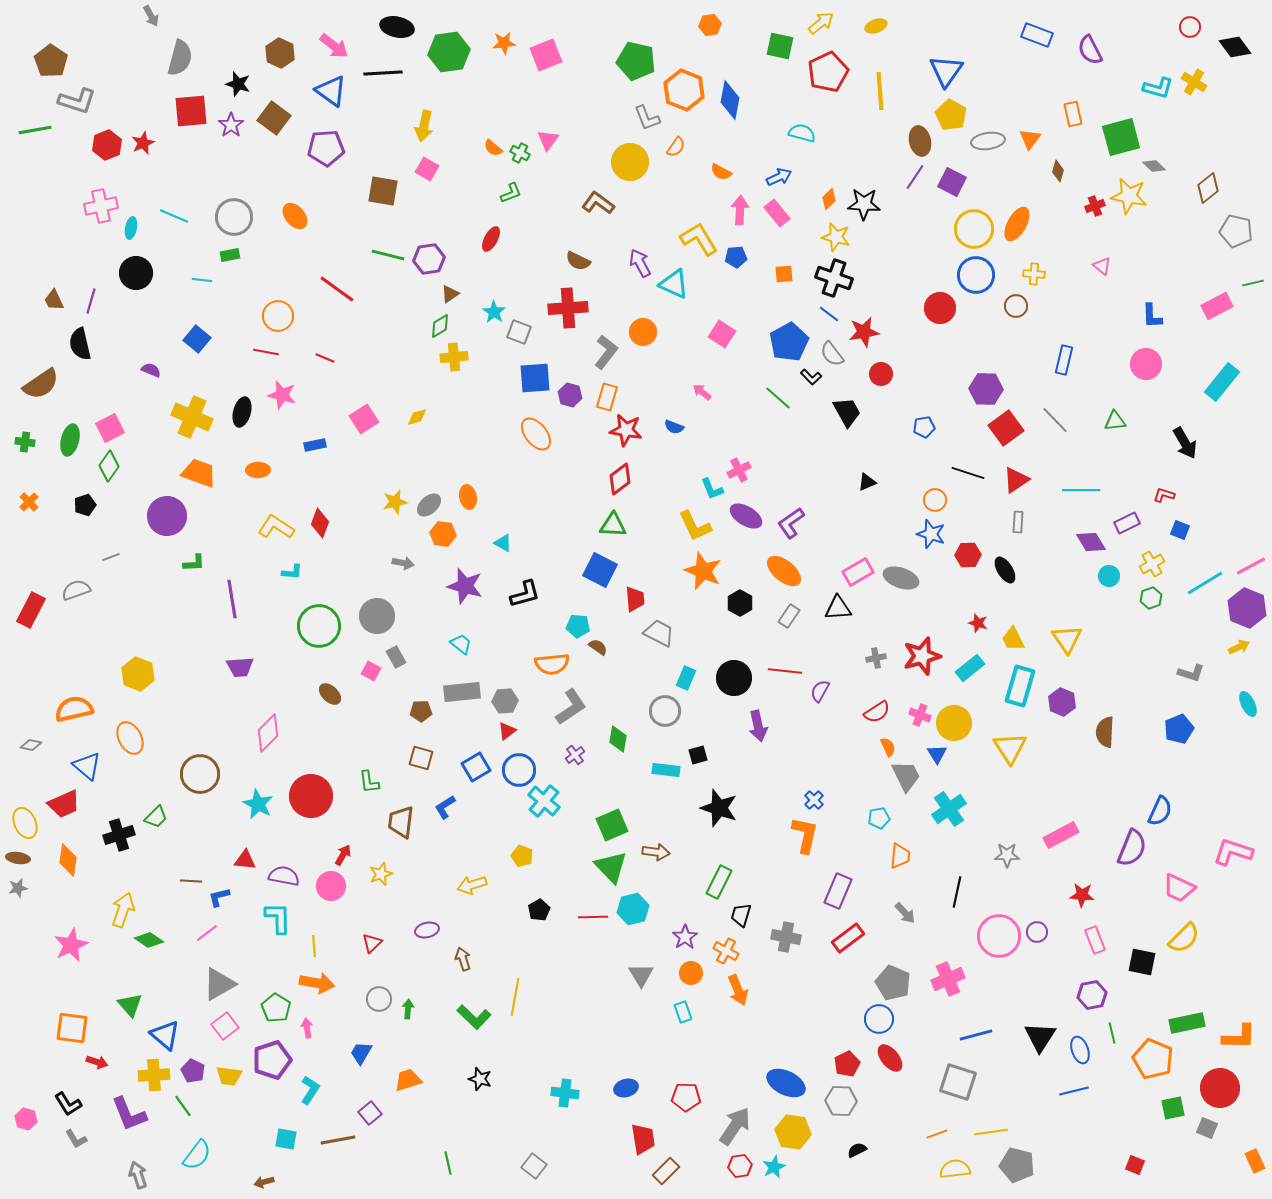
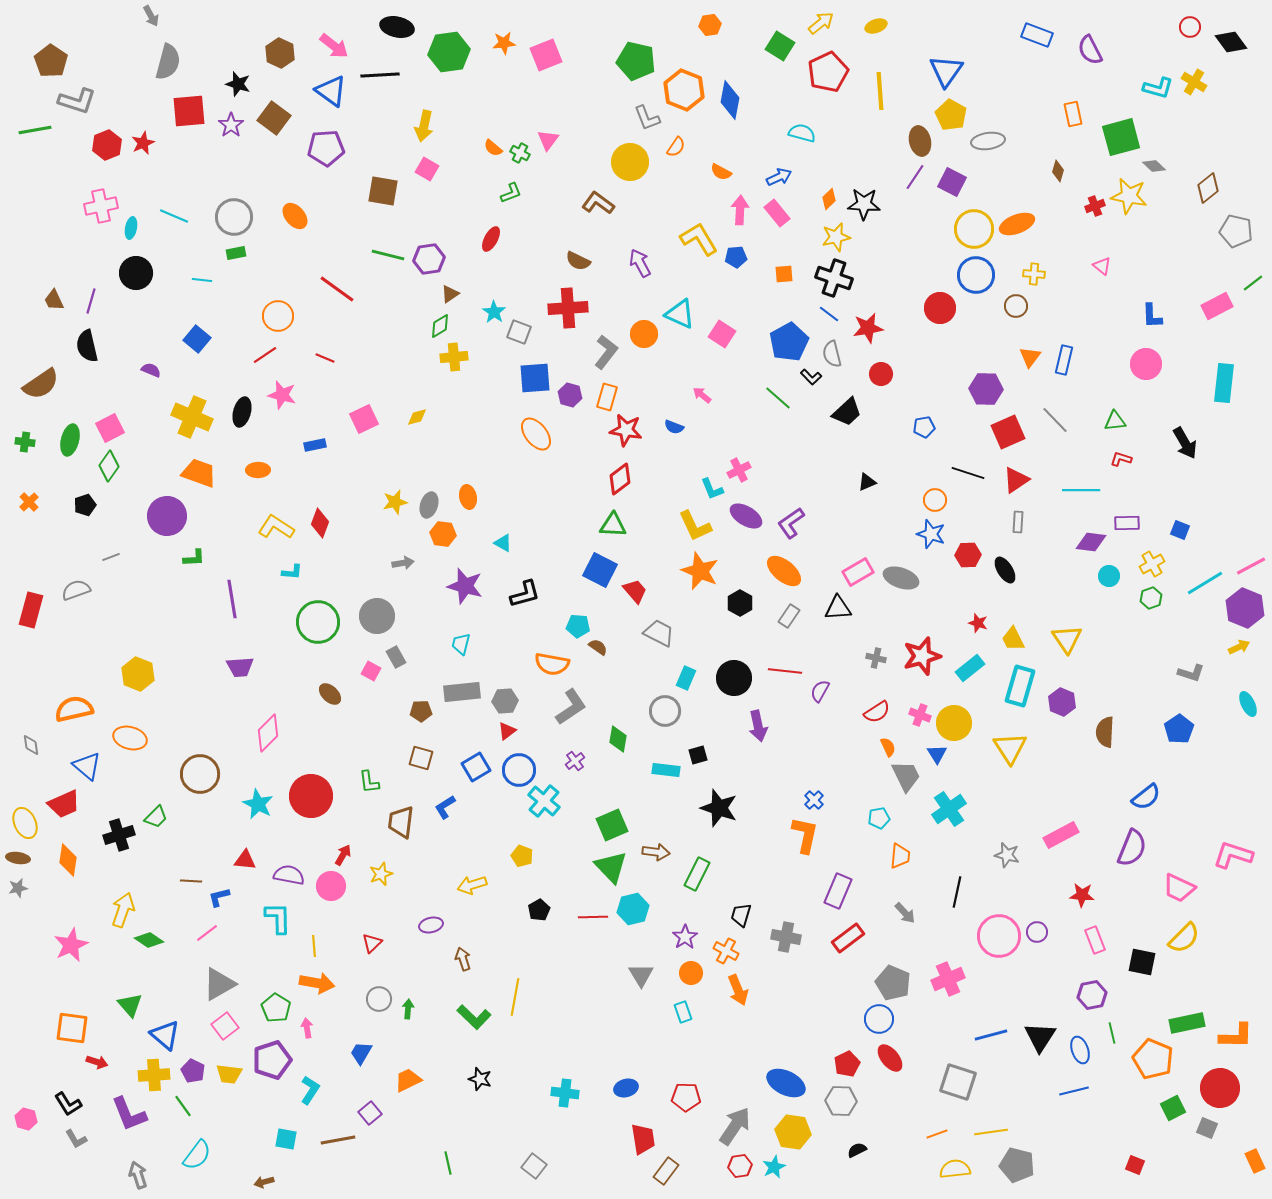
green square at (780, 46): rotated 20 degrees clockwise
black diamond at (1235, 47): moved 4 px left, 5 px up
gray semicircle at (180, 58): moved 12 px left, 4 px down
black line at (383, 73): moved 3 px left, 2 px down
red square at (191, 111): moved 2 px left
orange triangle at (1030, 139): moved 218 px down
orange ellipse at (1017, 224): rotated 40 degrees clockwise
yellow star at (836, 237): rotated 28 degrees counterclockwise
green rectangle at (230, 255): moved 6 px right, 2 px up
green line at (1253, 283): rotated 25 degrees counterclockwise
cyan triangle at (674, 284): moved 6 px right, 30 px down
orange circle at (643, 332): moved 1 px right, 2 px down
red star at (864, 332): moved 4 px right, 4 px up
black semicircle at (80, 344): moved 7 px right, 2 px down
red line at (266, 352): moved 1 px left, 3 px down; rotated 45 degrees counterclockwise
gray semicircle at (832, 354): rotated 24 degrees clockwise
cyan rectangle at (1222, 382): moved 2 px right, 1 px down; rotated 33 degrees counterclockwise
pink arrow at (702, 392): moved 3 px down
black trapezoid at (847, 412): rotated 76 degrees clockwise
pink square at (364, 419): rotated 8 degrees clockwise
red square at (1006, 428): moved 2 px right, 4 px down; rotated 12 degrees clockwise
red L-shape at (1164, 495): moved 43 px left, 36 px up
gray ellipse at (429, 505): rotated 30 degrees counterclockwise
purple rectangle at (1127, 523): rotated 25 degrees clockwise
purple diamond at (1091, 542): rotated 52 degrees counterclockwise
green L-shape at (194, 563): moved 5 px up
gray arrow at (403, 563): rotated 20 degrees counterclockwise
orange star at (703, 571): moved 3 px left
red trapezoid at (635, 599): moved 8 px up; rotated 36 degrees counterclockwise
purple hexagon at (1247, 608): moved 2 px left
red rectangle at (31, 610): rotated 12 degrees counterclockwise
green circle at (319, 626): moved 1 px left, 4 px up
cyan trapezoid at (461, 644): rotated 115 degrees counterclockwise
gray cross at (876, 658): rotated 24 degrees clockwise
orange semicircle at (552, 664): rotated 16 degrees clockwise
blue pentagon at (1179, 729): rotated 12 degrees counterclockwise
orange ellipse at (130, 738): rotated 48 degrees counterclockwise
gray diamond at (31, 745): rotated 70 degrees clockwise
purple cross at (575, 755): moved 6 px down
blue semicircle at (1160, 811): moved 14 px left, 14 px up; rotated 28 degrees clockwise
pink L-shape at (1233, 852): moved 3 px down
gray star at (1007, 855): rotated 15 degrees clockwise
purple semicircle at (284, 876): moved 5 px right, 1 px up
green rectangle at (719, 882): moved 22 px left, 8 px up
purple ellipse at (427, 930): moved 4 px right, 5 px up
blue line at (976, 1035): moved 15 px right
orange L-shape at (1239, 1037): moved 3 px left, 1 px up
yellow trapezoid at (229, 1076): moved 2 px up
orange trapezoid at (408, 1080): rotated 8 degrees counterclockwise
green square at (1173, 1108): rotated 15 degrees counterclockwise
brown rectangle at (666, 1171): rotated 8 degrees counterclockwise
